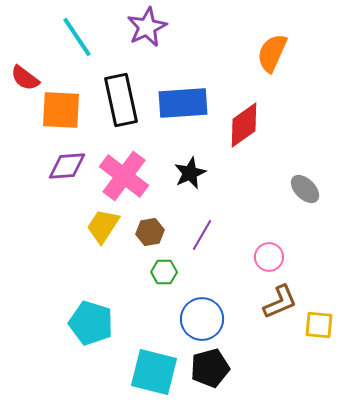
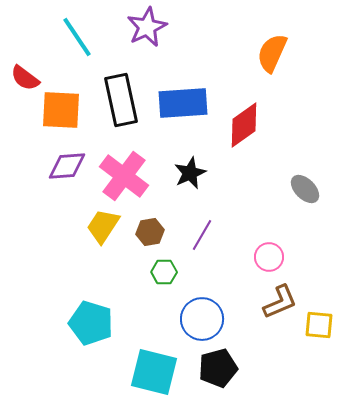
black pentagon: moved 8 px right
